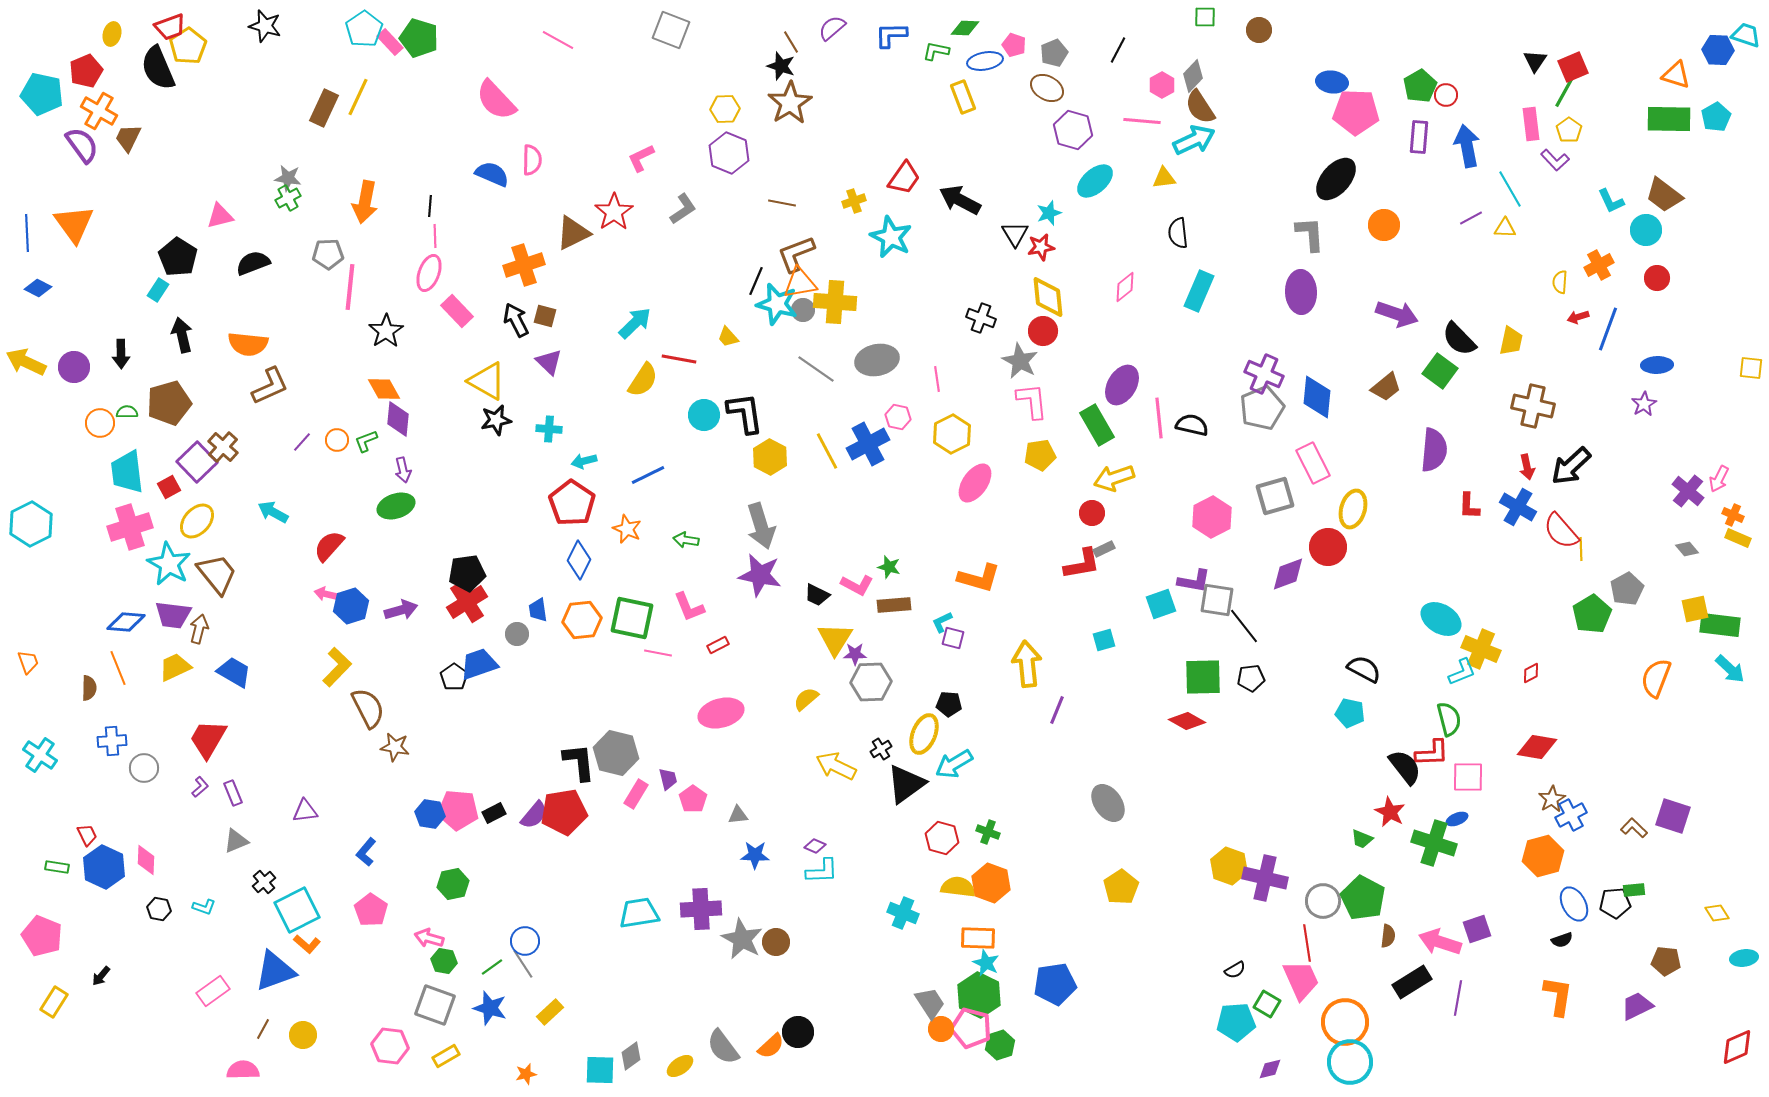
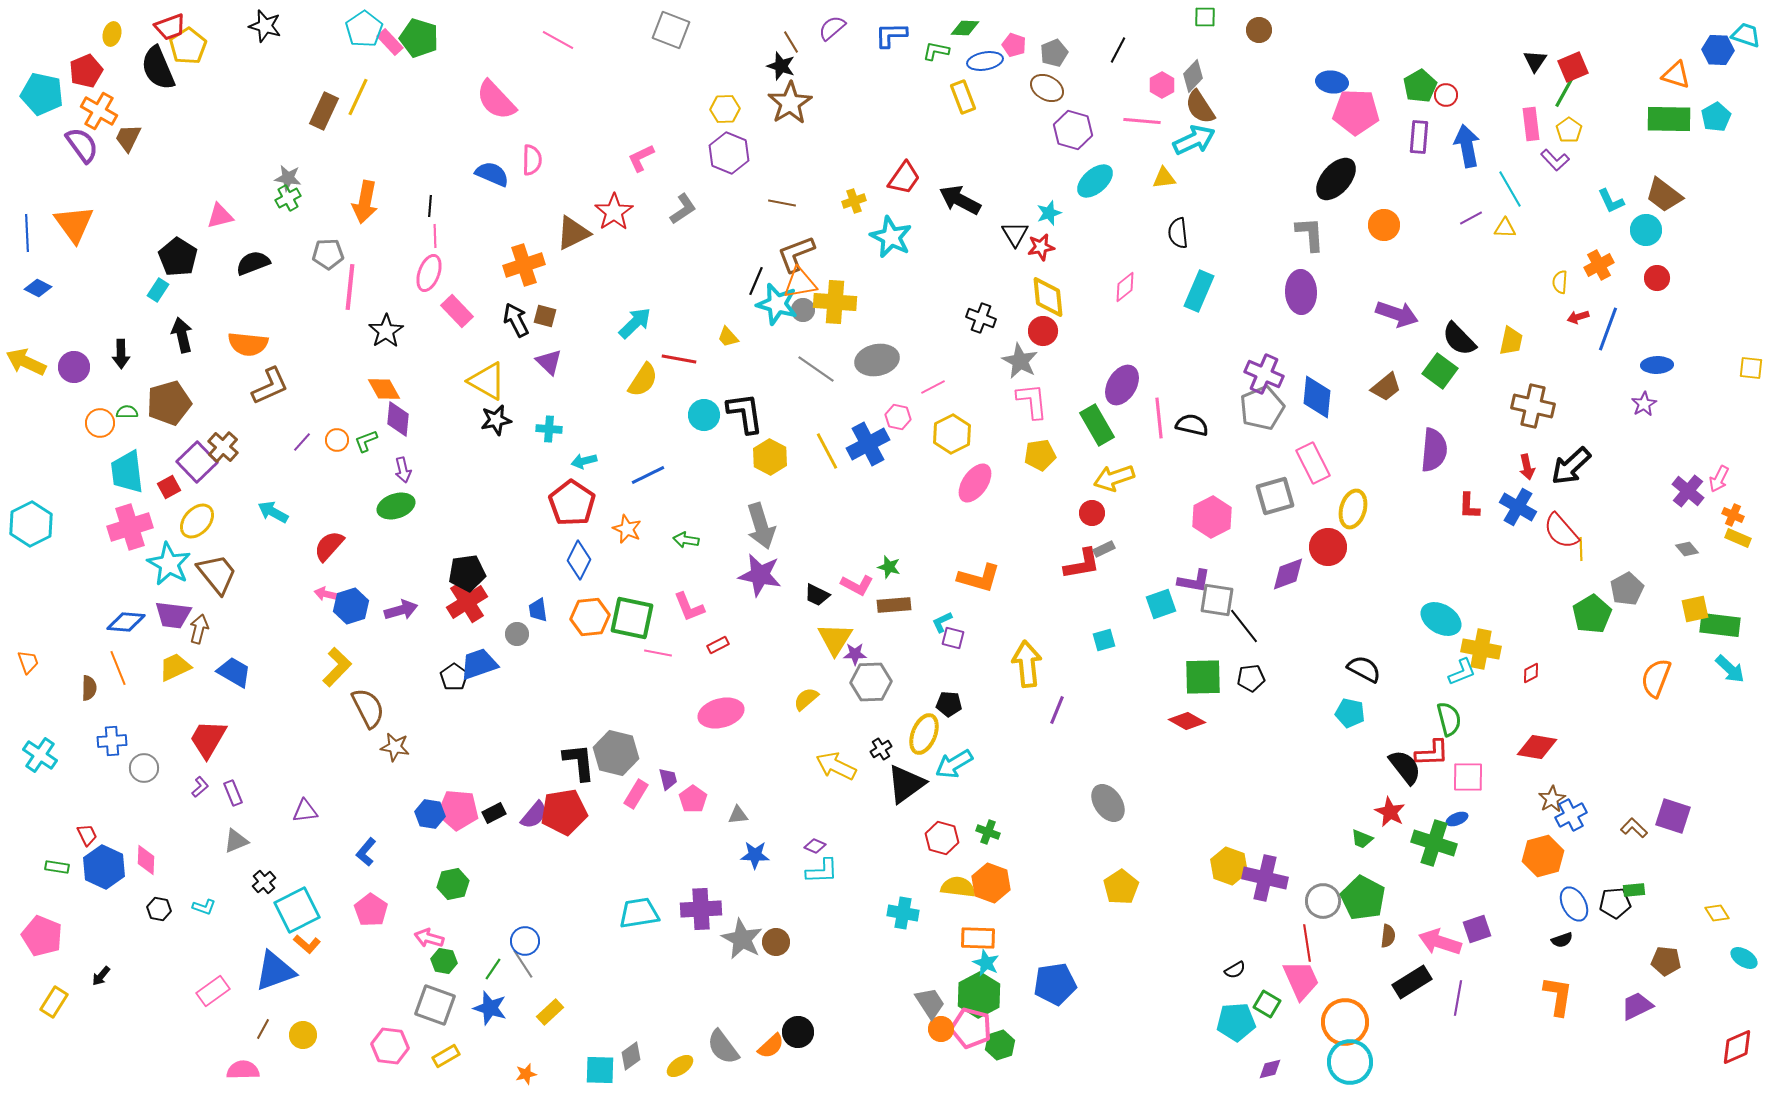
brown rectangle at (324, 108): moved 3 px down
pink line at (937, 379): moved 4 px left, 8 px down; rotated 70 degrees clockwise
orange hexagon at (582, 620): moved 8 px right, 3 px up
yellow cross at (1481, 649): rotated 12 degrees counterclockwise
cyan cross at (903, 913): rotated 12 degrees counterclockwise
cyan ellipse at (1744, 958): rotated 40 degrees clockwise
green line at (492, 967): moved 1 px right, 2 px down; rotated 20 degrees counterclockwise
green hexagon at (979, 995): rotated 6 degrees clockwise
